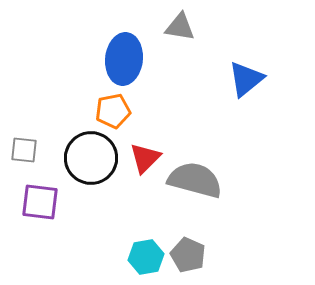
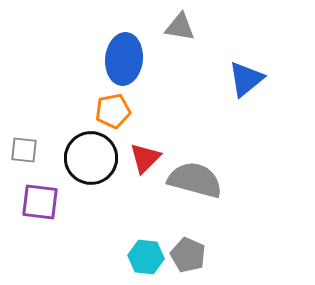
cyan hexagon: rotated 16 degrees clockwise
